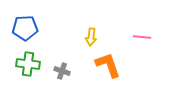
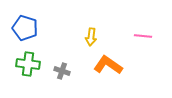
blue pentagon: rotated 20 degrees clockwise
pink line: moved 1 px right, 1 px up
orange L-shape: rotated 36 degrees counterclockwise
